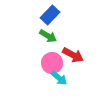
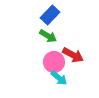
pink circle: moved 2 px right, 1 px up
